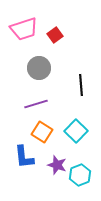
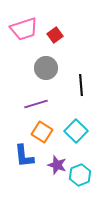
gray circle: moved 7 px right
blue L-shape: moved 1 px up
